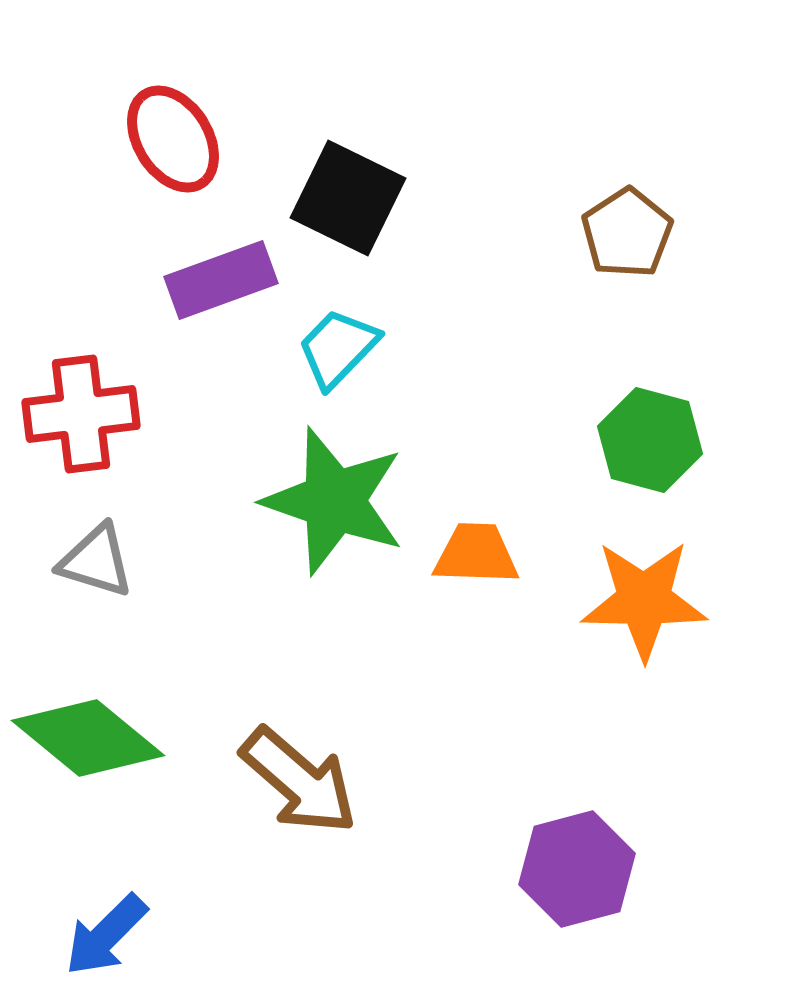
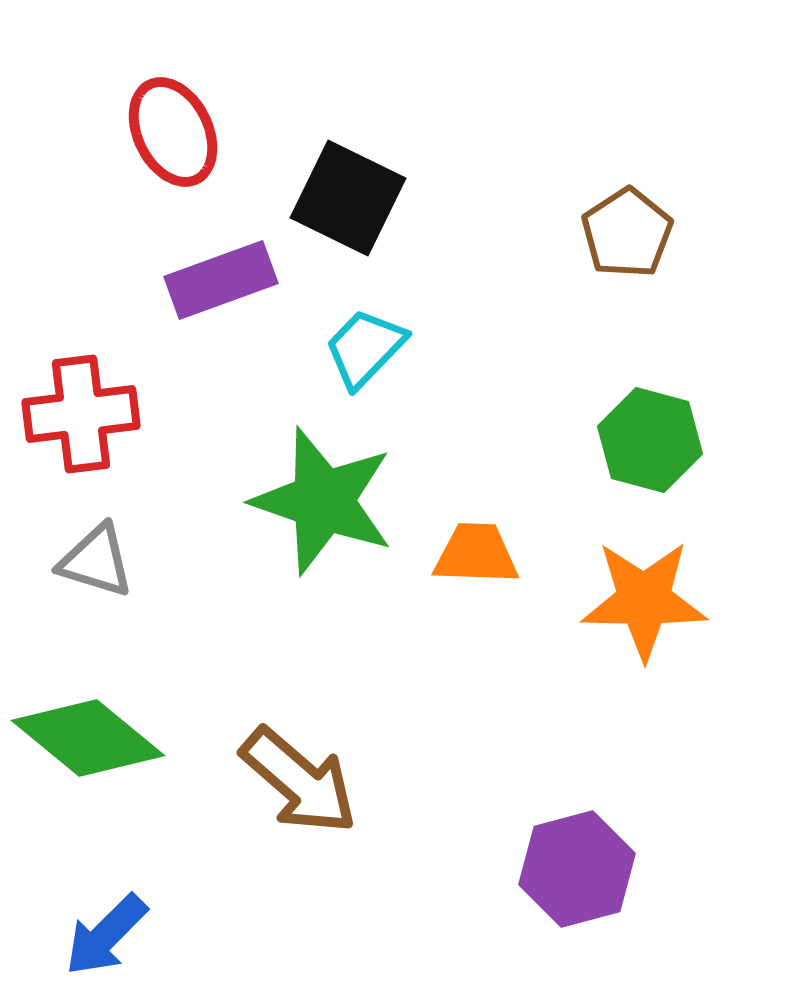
red ellipse: moved 7 px up; rotated 6 degrees clockwise
cyan trapezoid: moved 27 px right
green star: moved 11 px left
